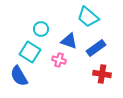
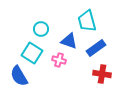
cyan trapezoid: moved 1 px left, 4 px down; rotated 35 degrees clockwise
cyan square: moved 2 px right, 1 px down
